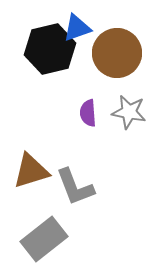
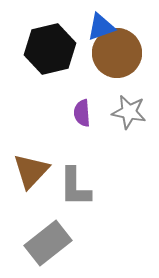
blue triangle: moved 24 px right, 1 px up
purple semicircle: moved 6 px left
brown triangle: rotated 30 degrees counterclockwise
gray L-shape: rotated 21 degrees clockwise
gray rectangle: moved 4 px right, 4 px down
